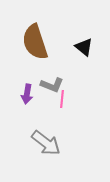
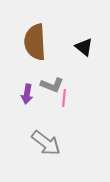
brown semicircle: rotated 15 degrees clockwise
pink line: moved 2 px right, 1 px up
